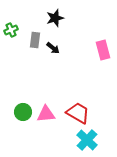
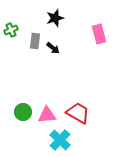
gray rectangle: moved 1 px down
pink rectangle: moved 4 px left, 16 px up
pink triangle: moved 1 px right, 1 px down
cyan cross: moved 27 px left
